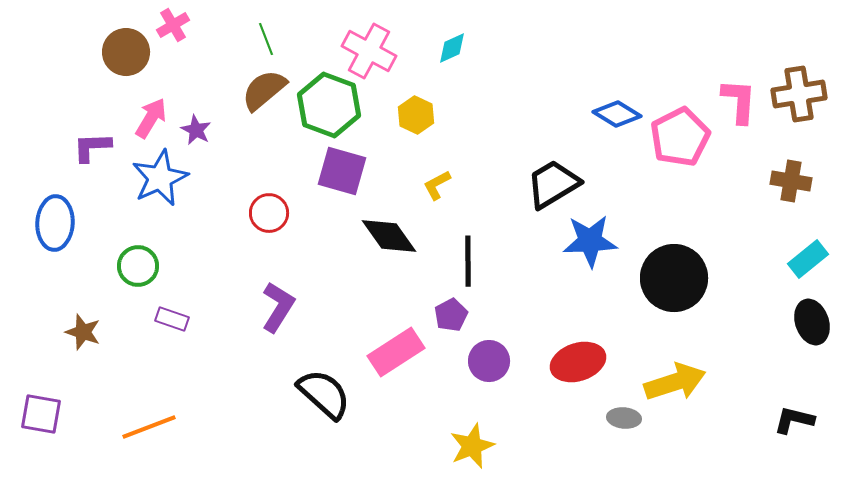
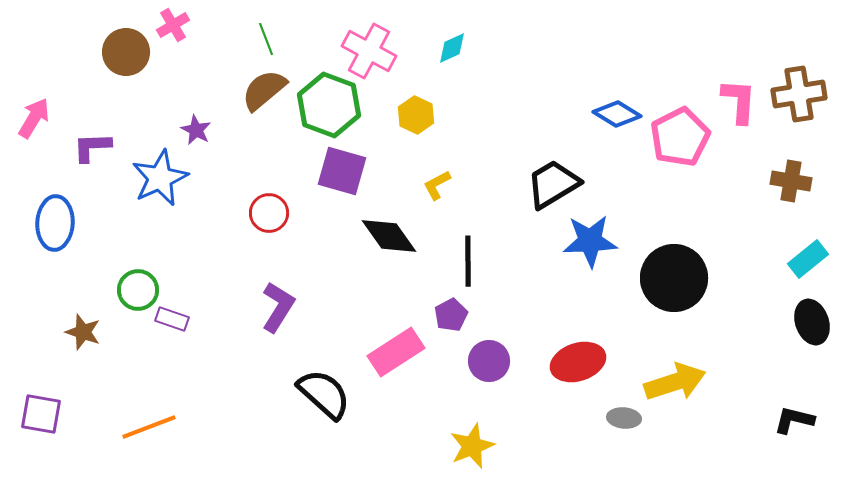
pink arrow at (151, 118): moved 117 px left
green circle at (138, 266): moved 24 px down
